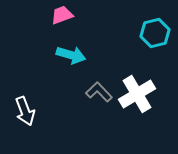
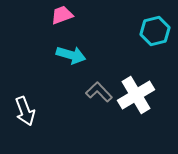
cyan hexagon: moved 2 px up
white cross: moved 1 px left, 1 px down
